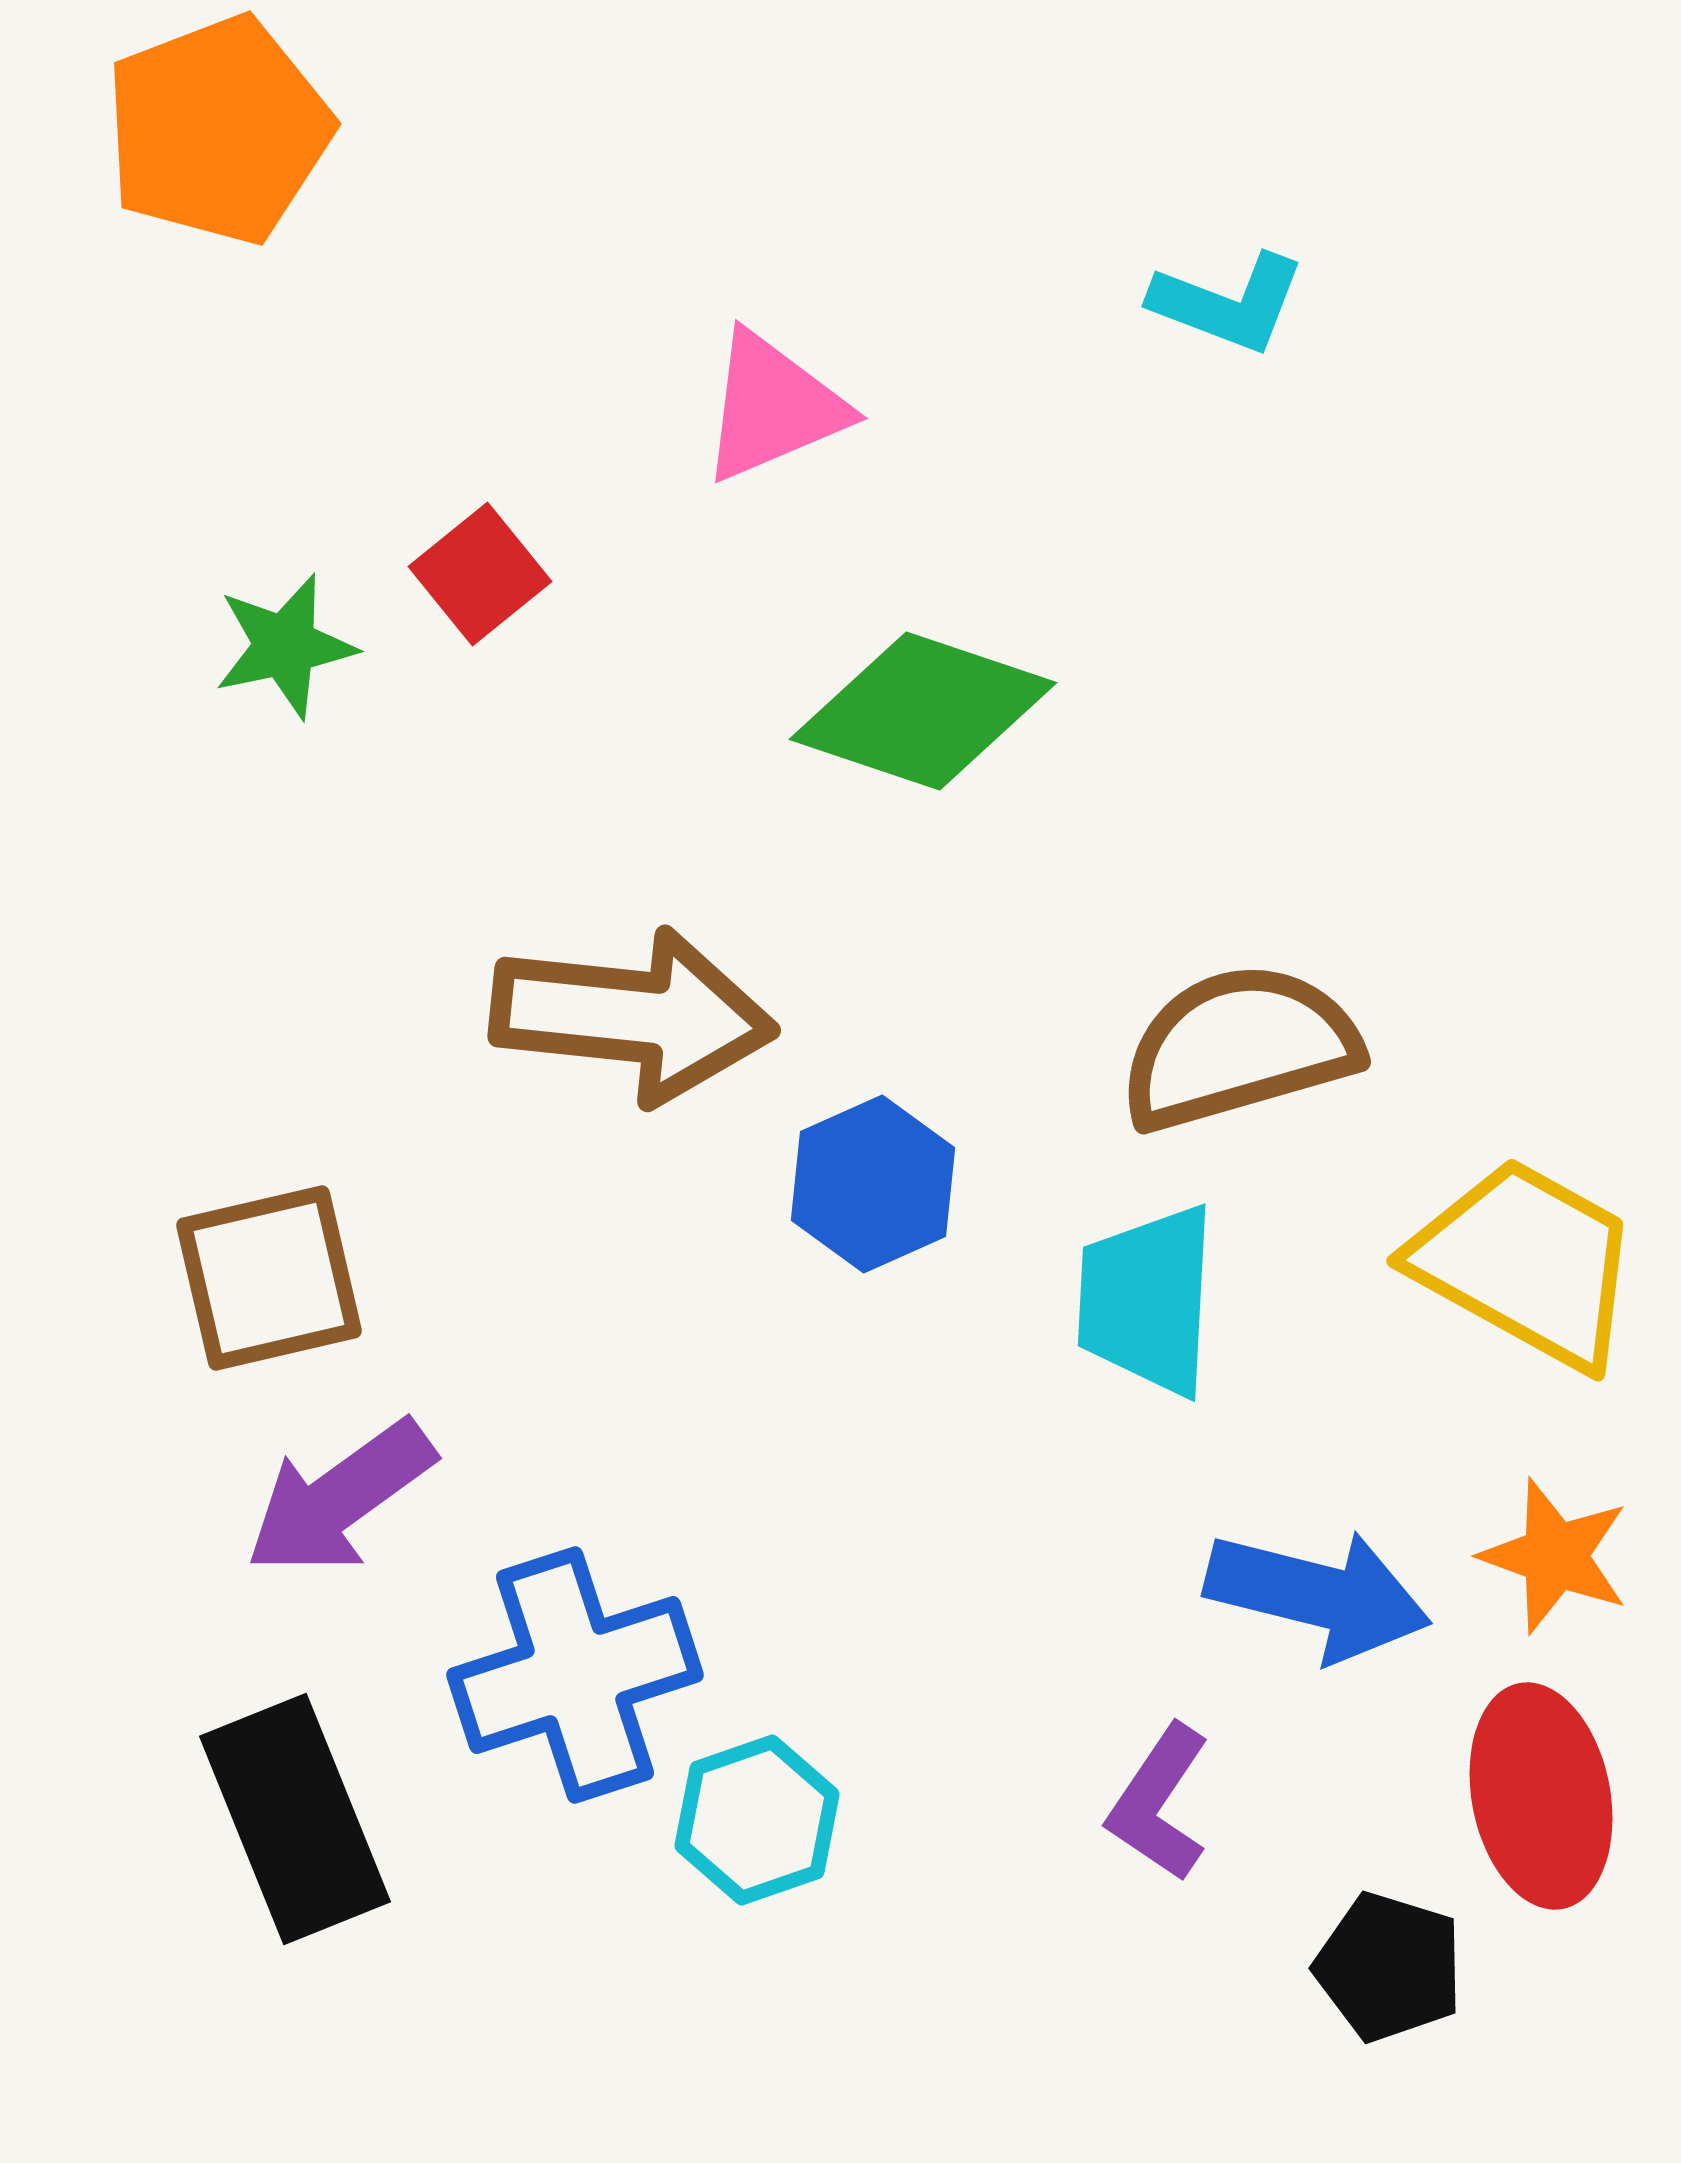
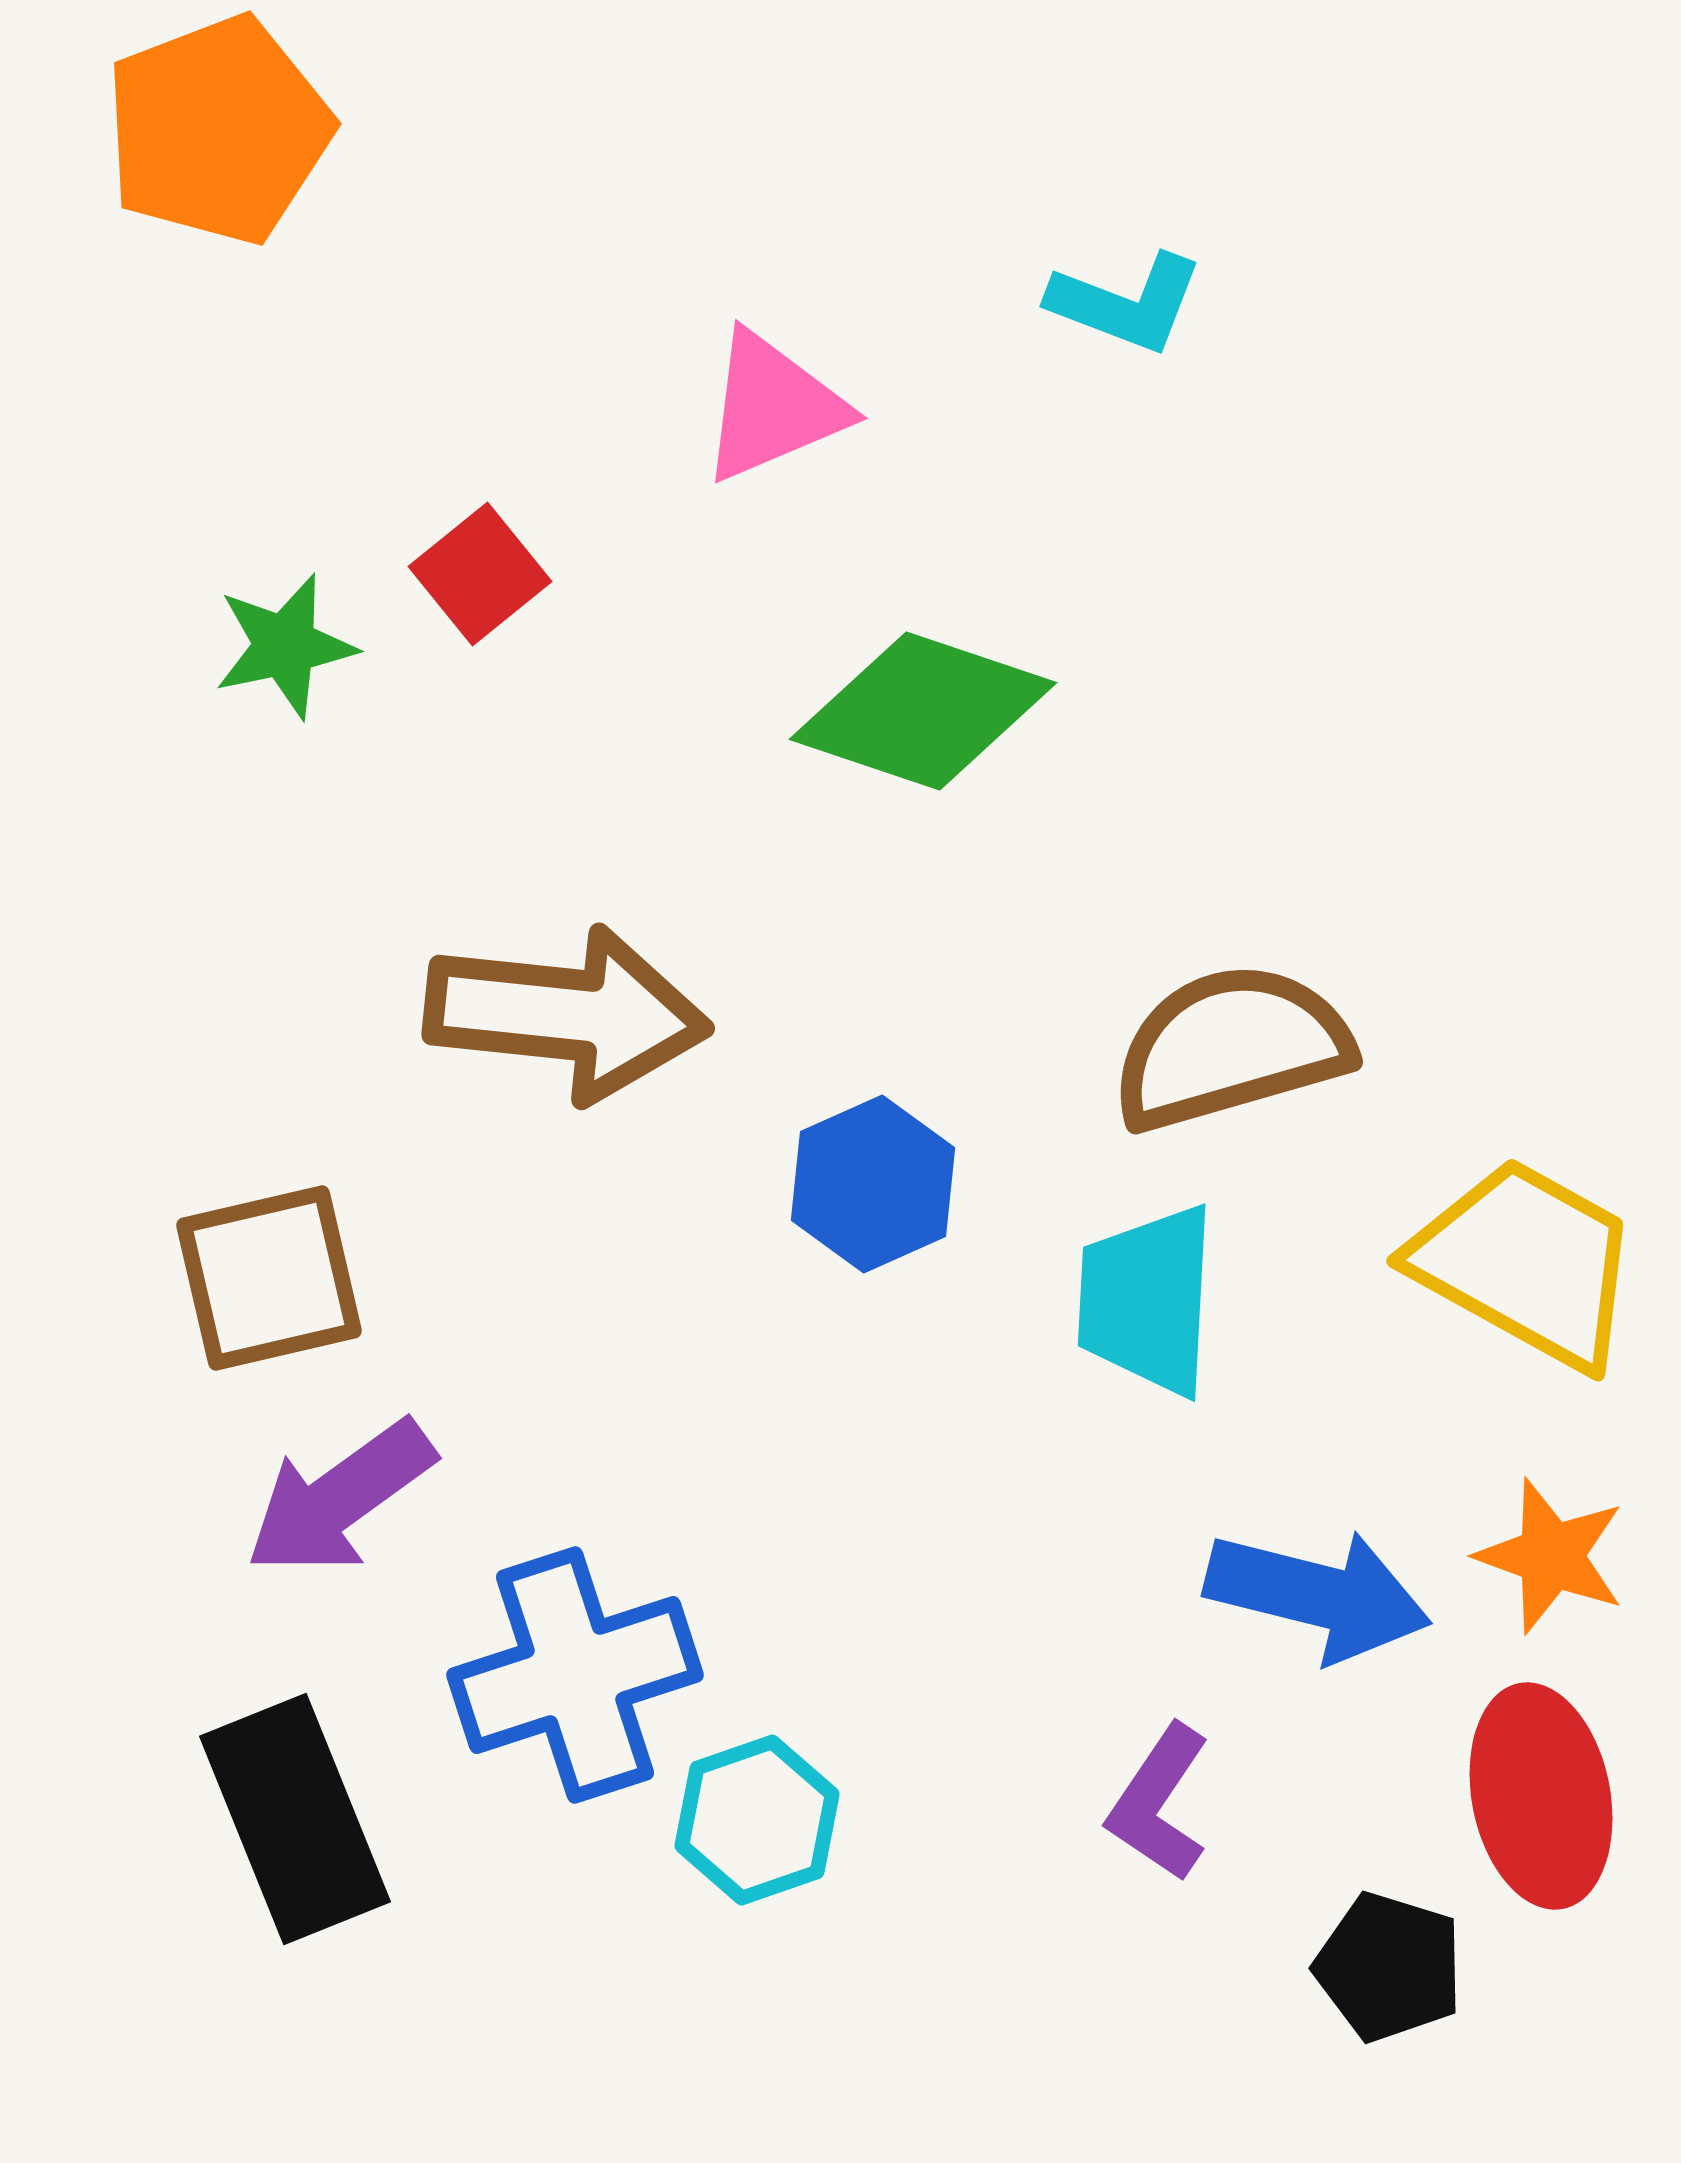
cyan L-shape: moved 102 px left
brown arrow: moved 66 px left, 2 px up
brown semicircle: moved 8 px left
orange star: moved 4 px left
